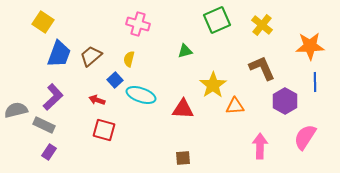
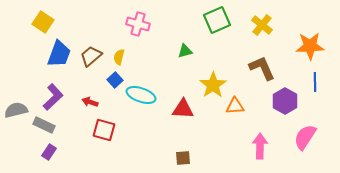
yellow semicircle: moved 10 px left, 2 px up
red arrow: moved 7 px left, 2 px down
